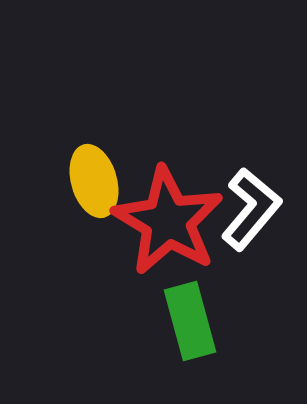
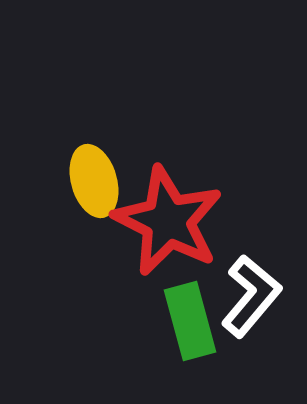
white L-shape: moved 87 px down
red star: rotated 4 degrees counterclockwise
